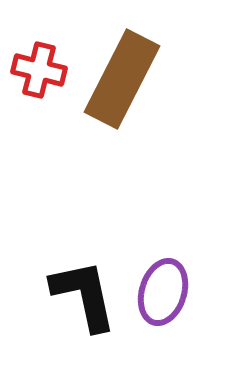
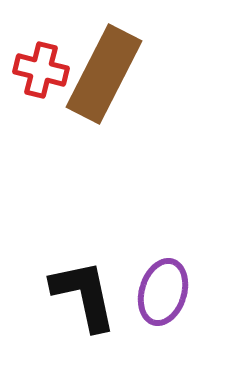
red cross: moved 2 px right
brown rectangle: moved 18 px left, 5 px up
